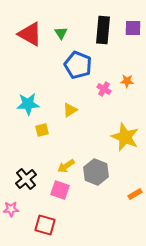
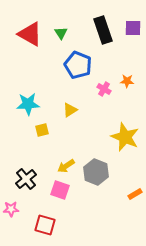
black rectangle: rotated 24 degrees counterclockwise
